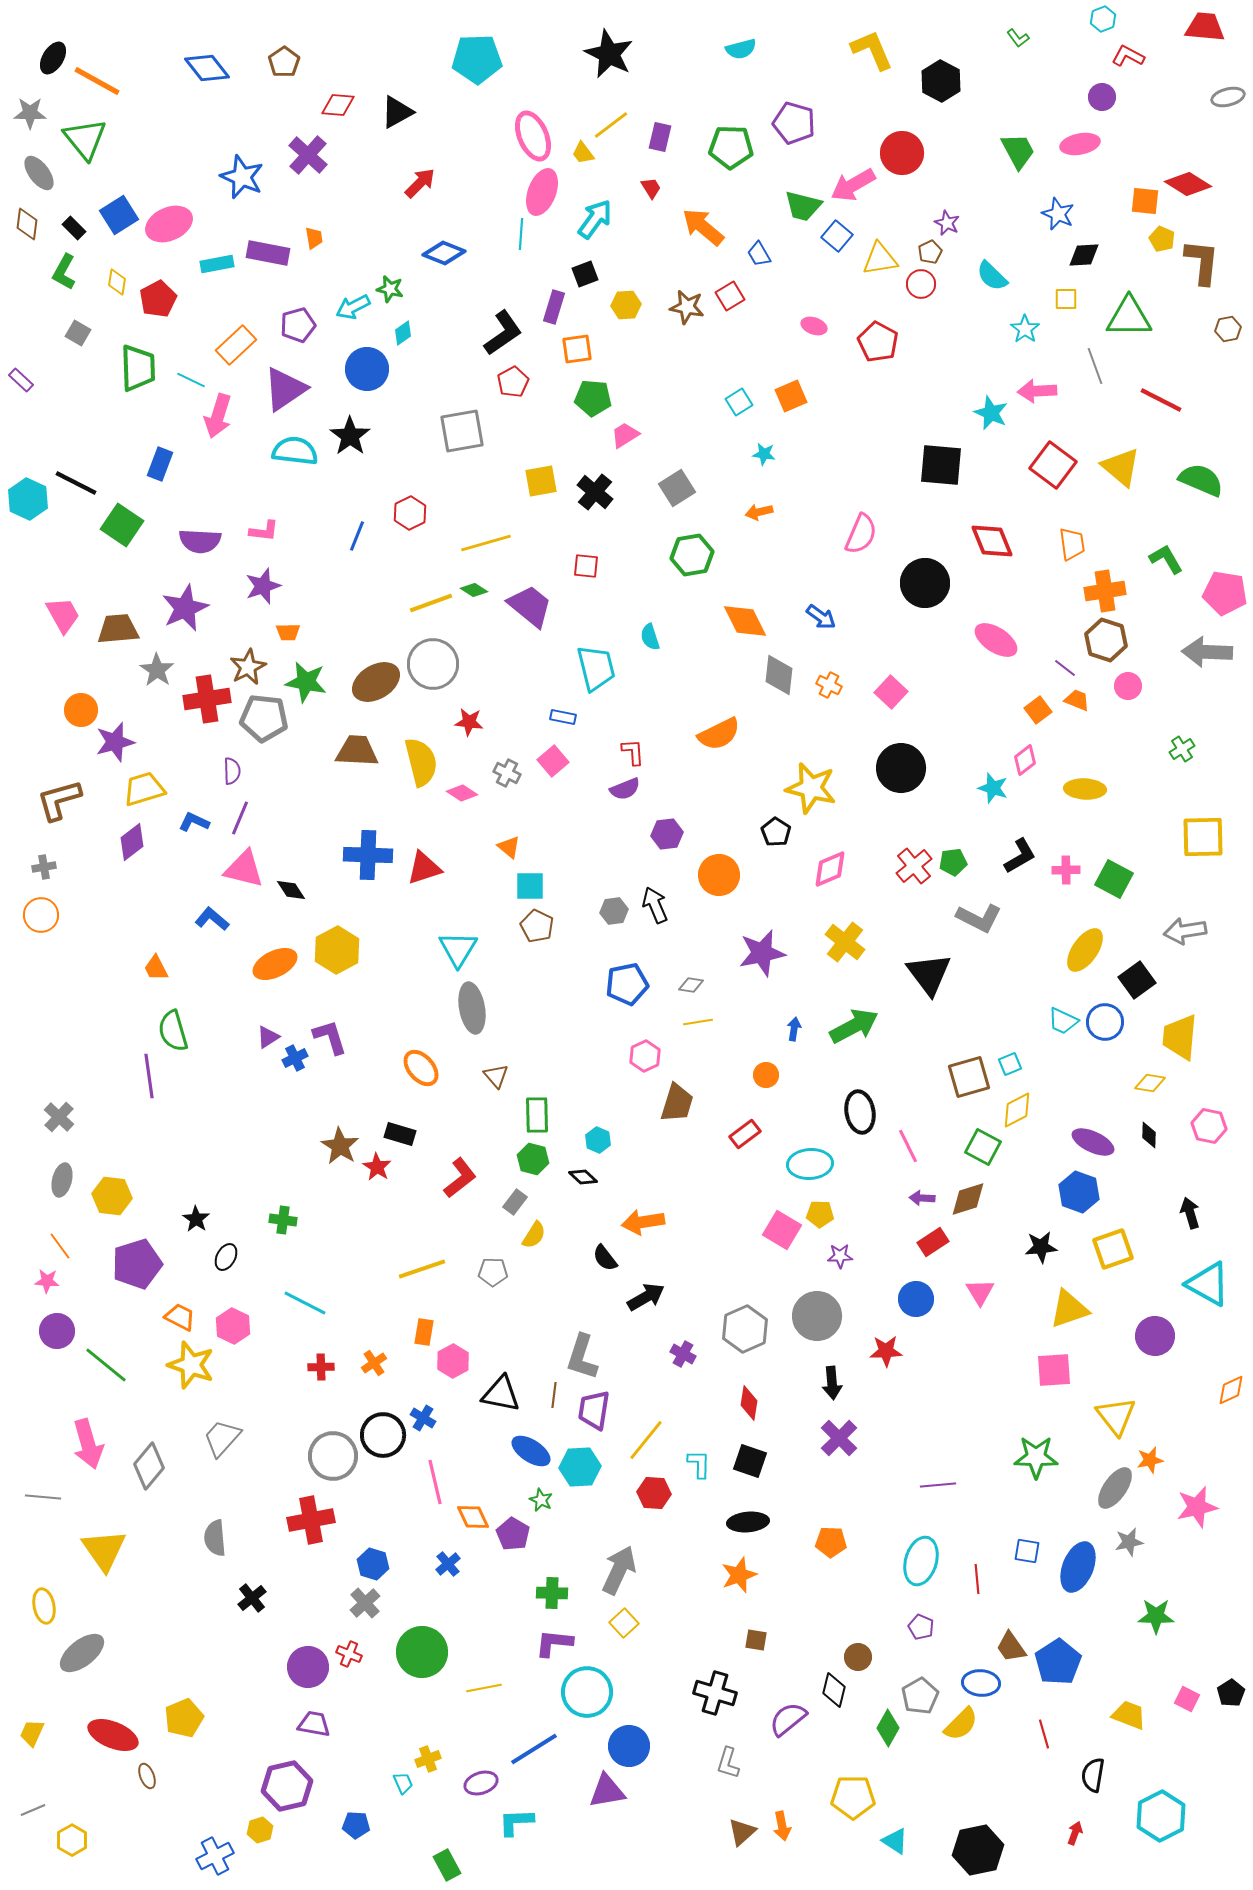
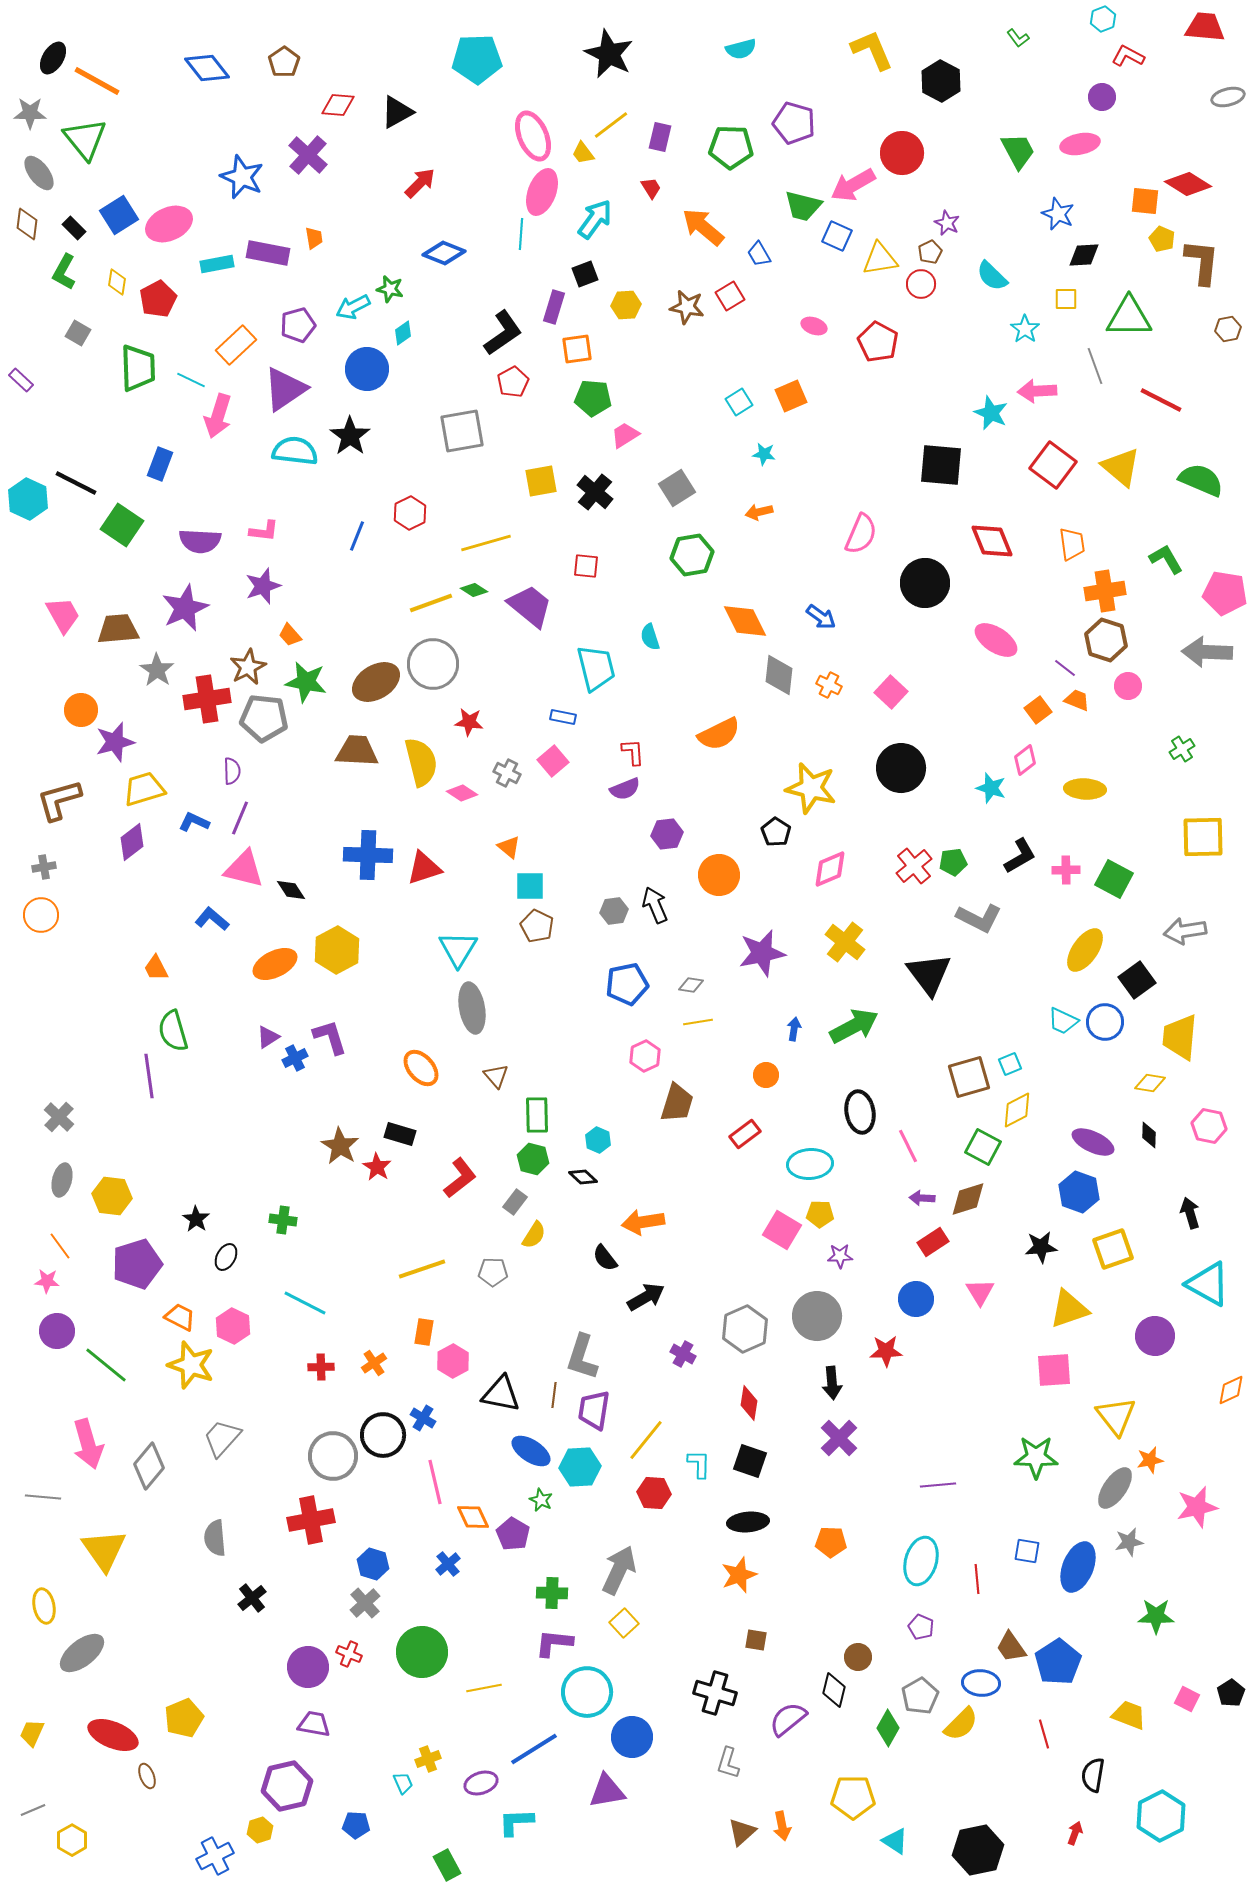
blue square at (837, 236): rotated 16 degrees counterclockwise
orange trapezoid at (288, 632): moved 2 px right, 3 px down; rotated 50 degrees clockwise
cyan star at (993, 788): moved 2 px left
blue circle at (629, 1746): moved 3 px right, 9 px up
